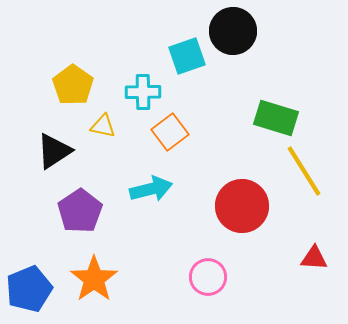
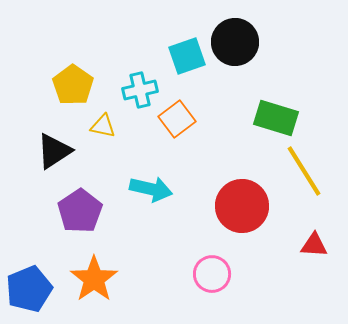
black circle: moved 2 px right, 11 px down
cyan cross: moved 3 px left, 2 px up; rotated 12 degrees counterclockwise
orange square: moved 7 px right, 13 px up
cyan arrow: rotated 27 degrees clockwise
red triangle: moved 13 px up
pink circle: moved 4 px right, 3 px up
